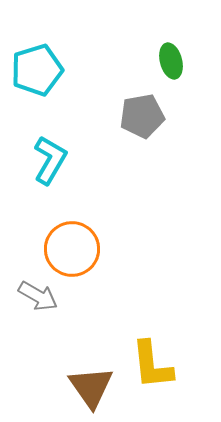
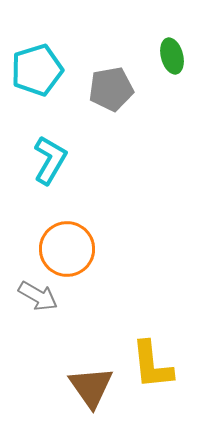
green ellipse: moved 1 px right, 5 px up
gray pentagon: moved 31 px left, 27 px up
orange circle: moved 5 px left
